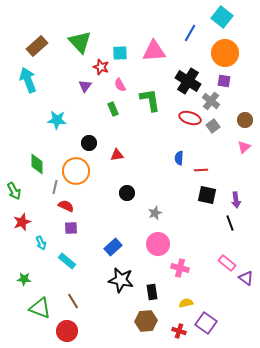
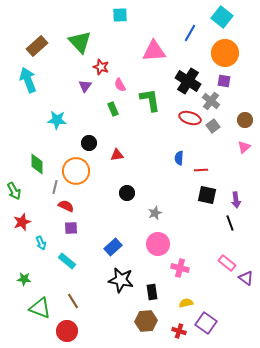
cyan square at (120, 53): moved 38 px up
